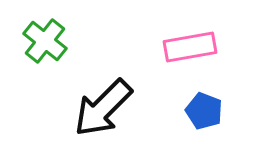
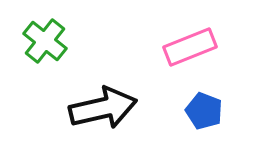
pink rectangle: rotated 12 degrees counterclockwise
black arrow: rotated 148 degrees counterclockwise
